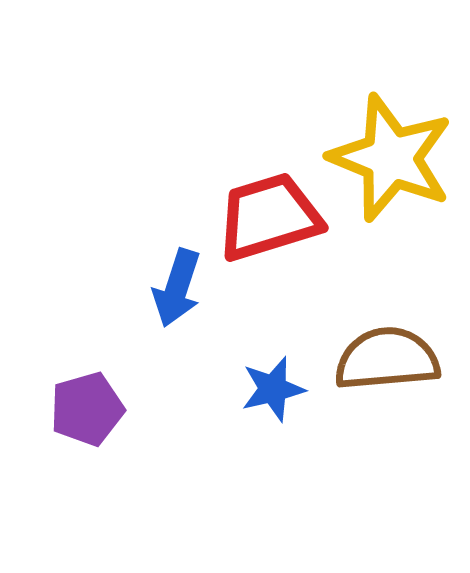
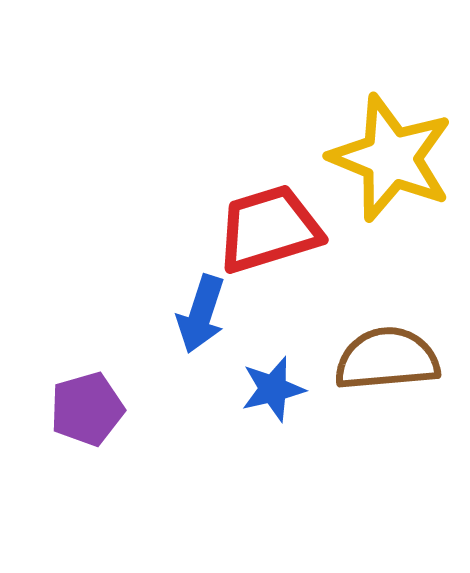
red trapezoid: moved 12 px down
blue arrow: moved 24 px right, 26 px down
